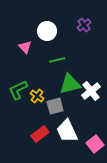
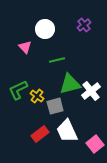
white circle: moved 2 px left, 2 px up
